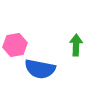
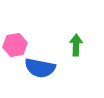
blue semicircle: moved 1 px up
